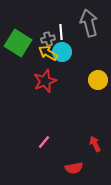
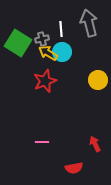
white line: moved 3 px up
gray cross: moved 6 px left
pink line: moved 2 px left; rotated 48 degrees clockwise
